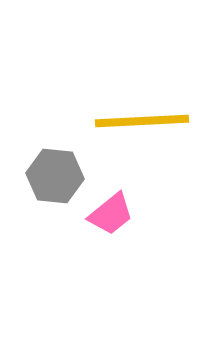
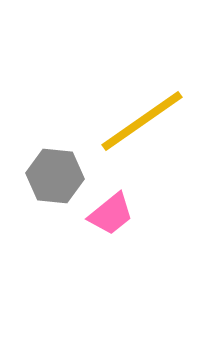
yellow line: rotated 32 degrees counterclockwise
